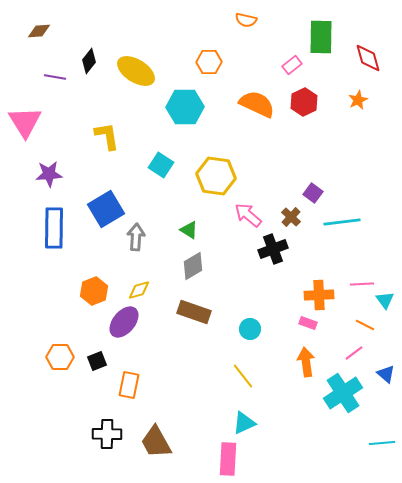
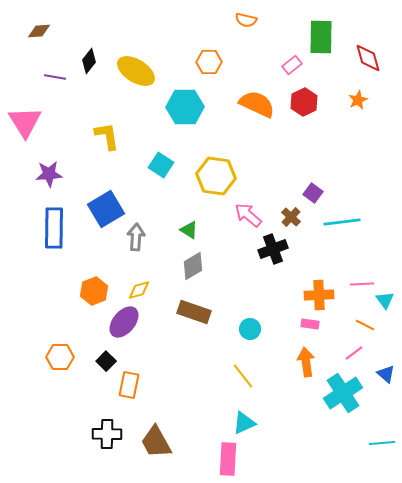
pink rectangle at (308, 323): moved 2 px right, 1 px down; rotated 12 degrees counterclockwise
black square at (97, 361): moved 9 px right; rotated 24 degrees counterclockwise
